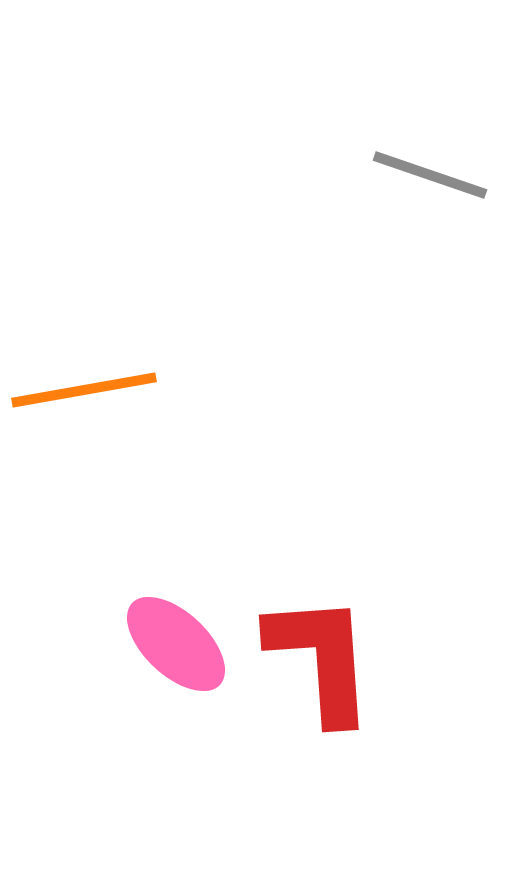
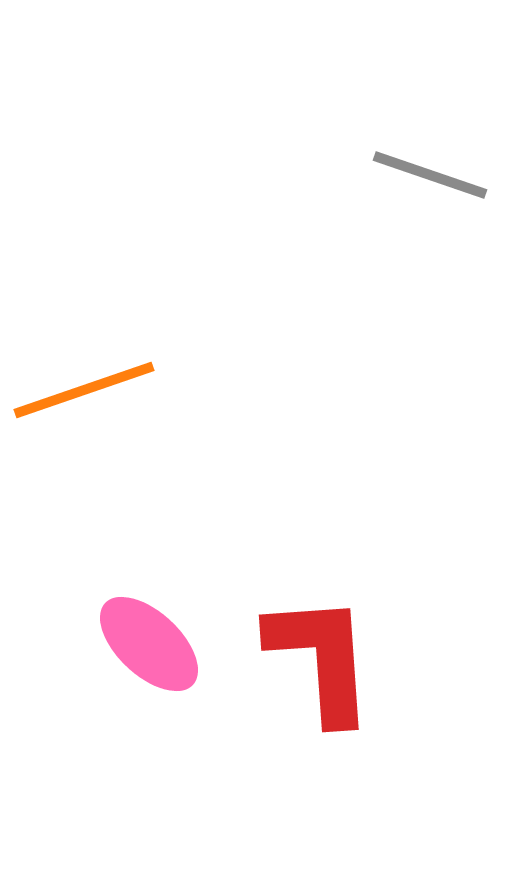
orange line: rotated 9 degrees counterclockwise
pink ellipse: moved 27 px left
